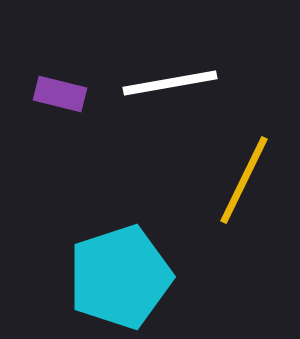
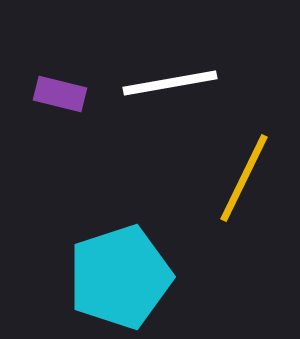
yellow line: moved 2 px up
